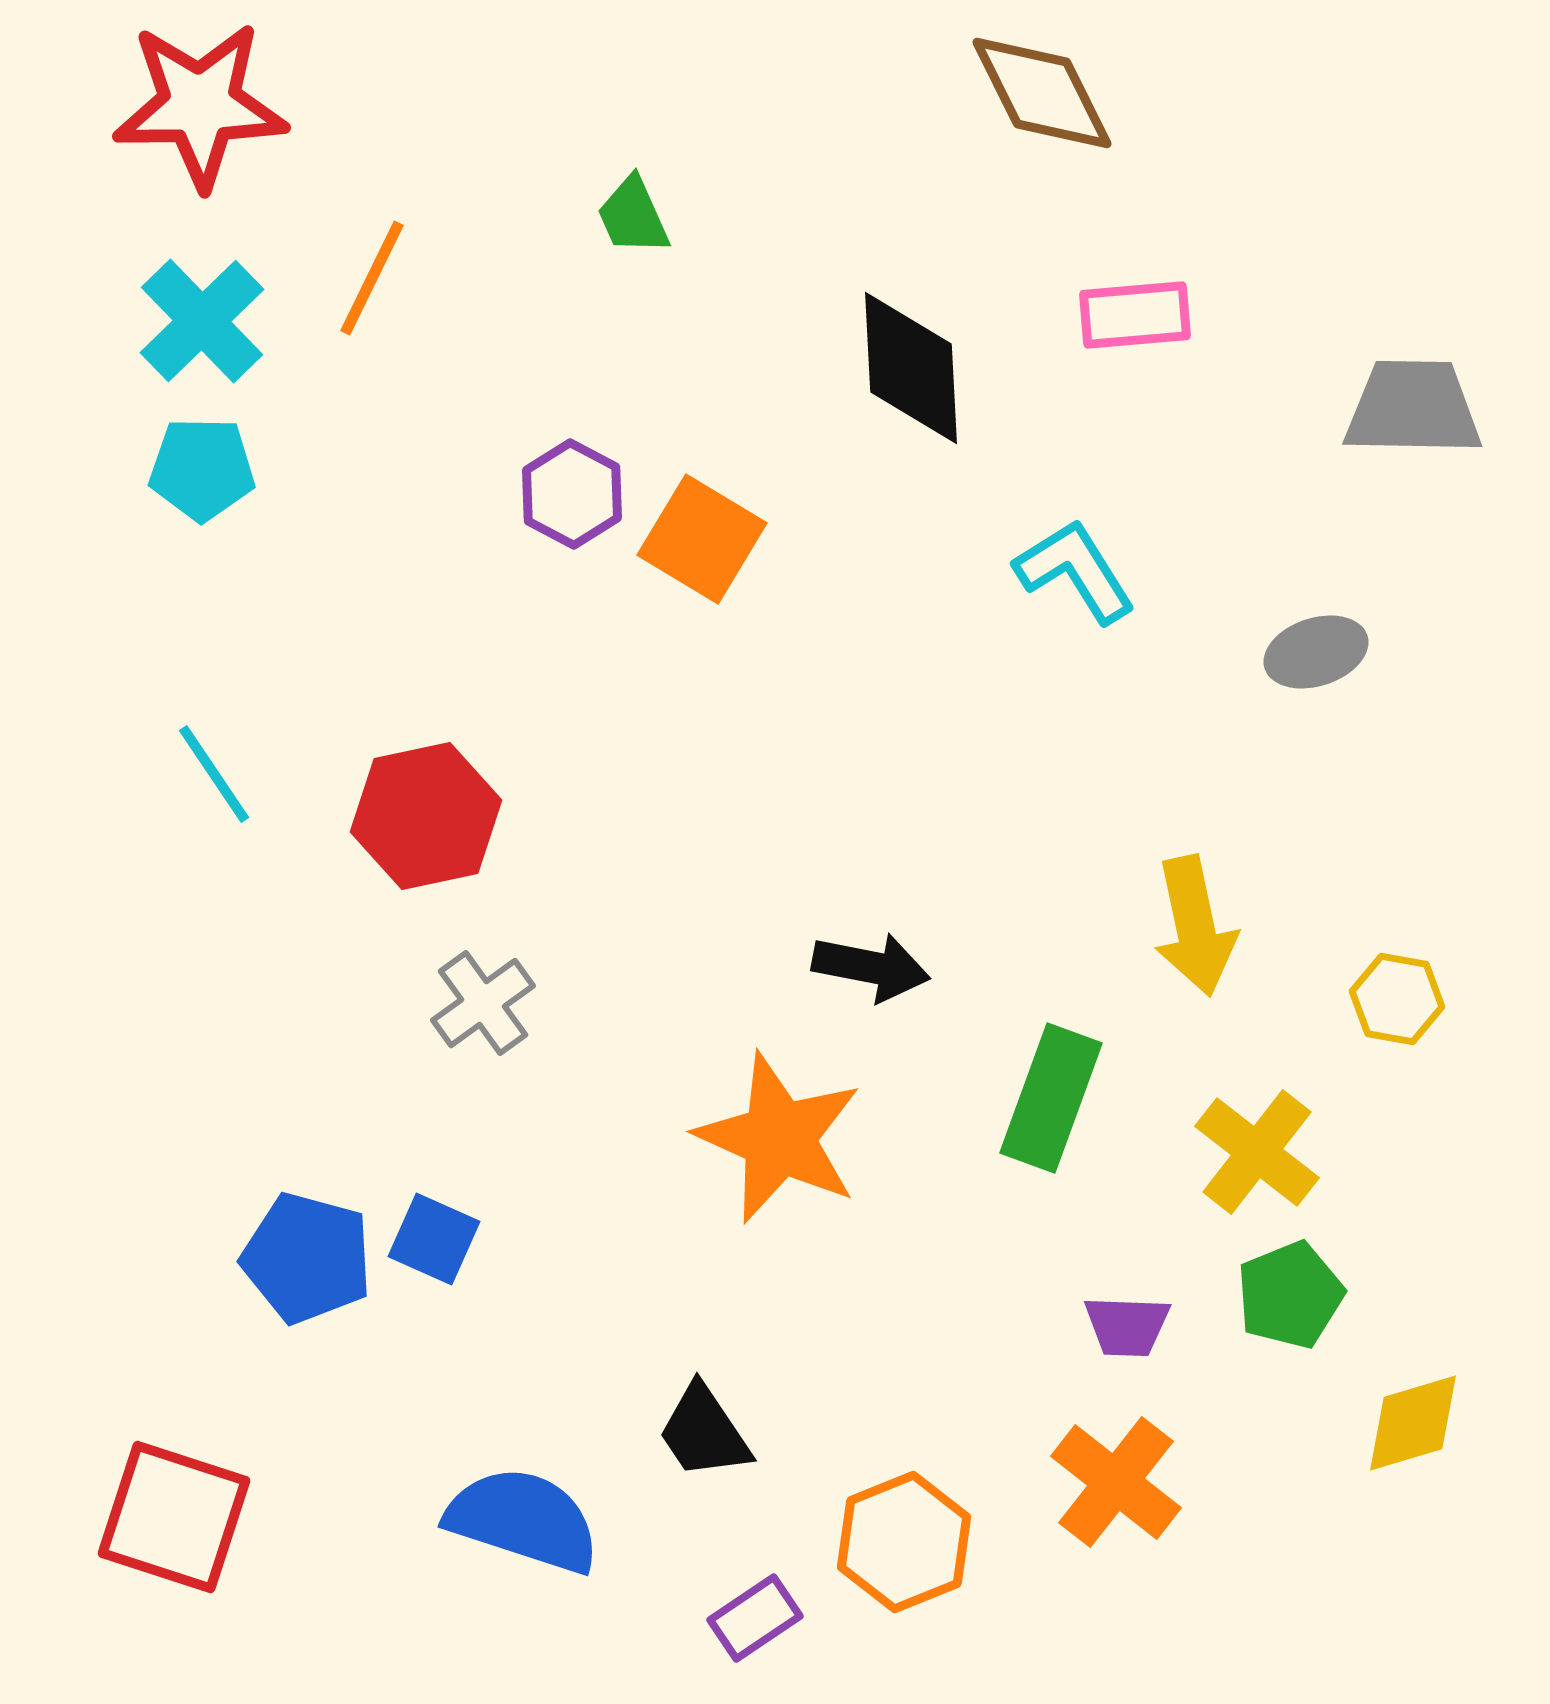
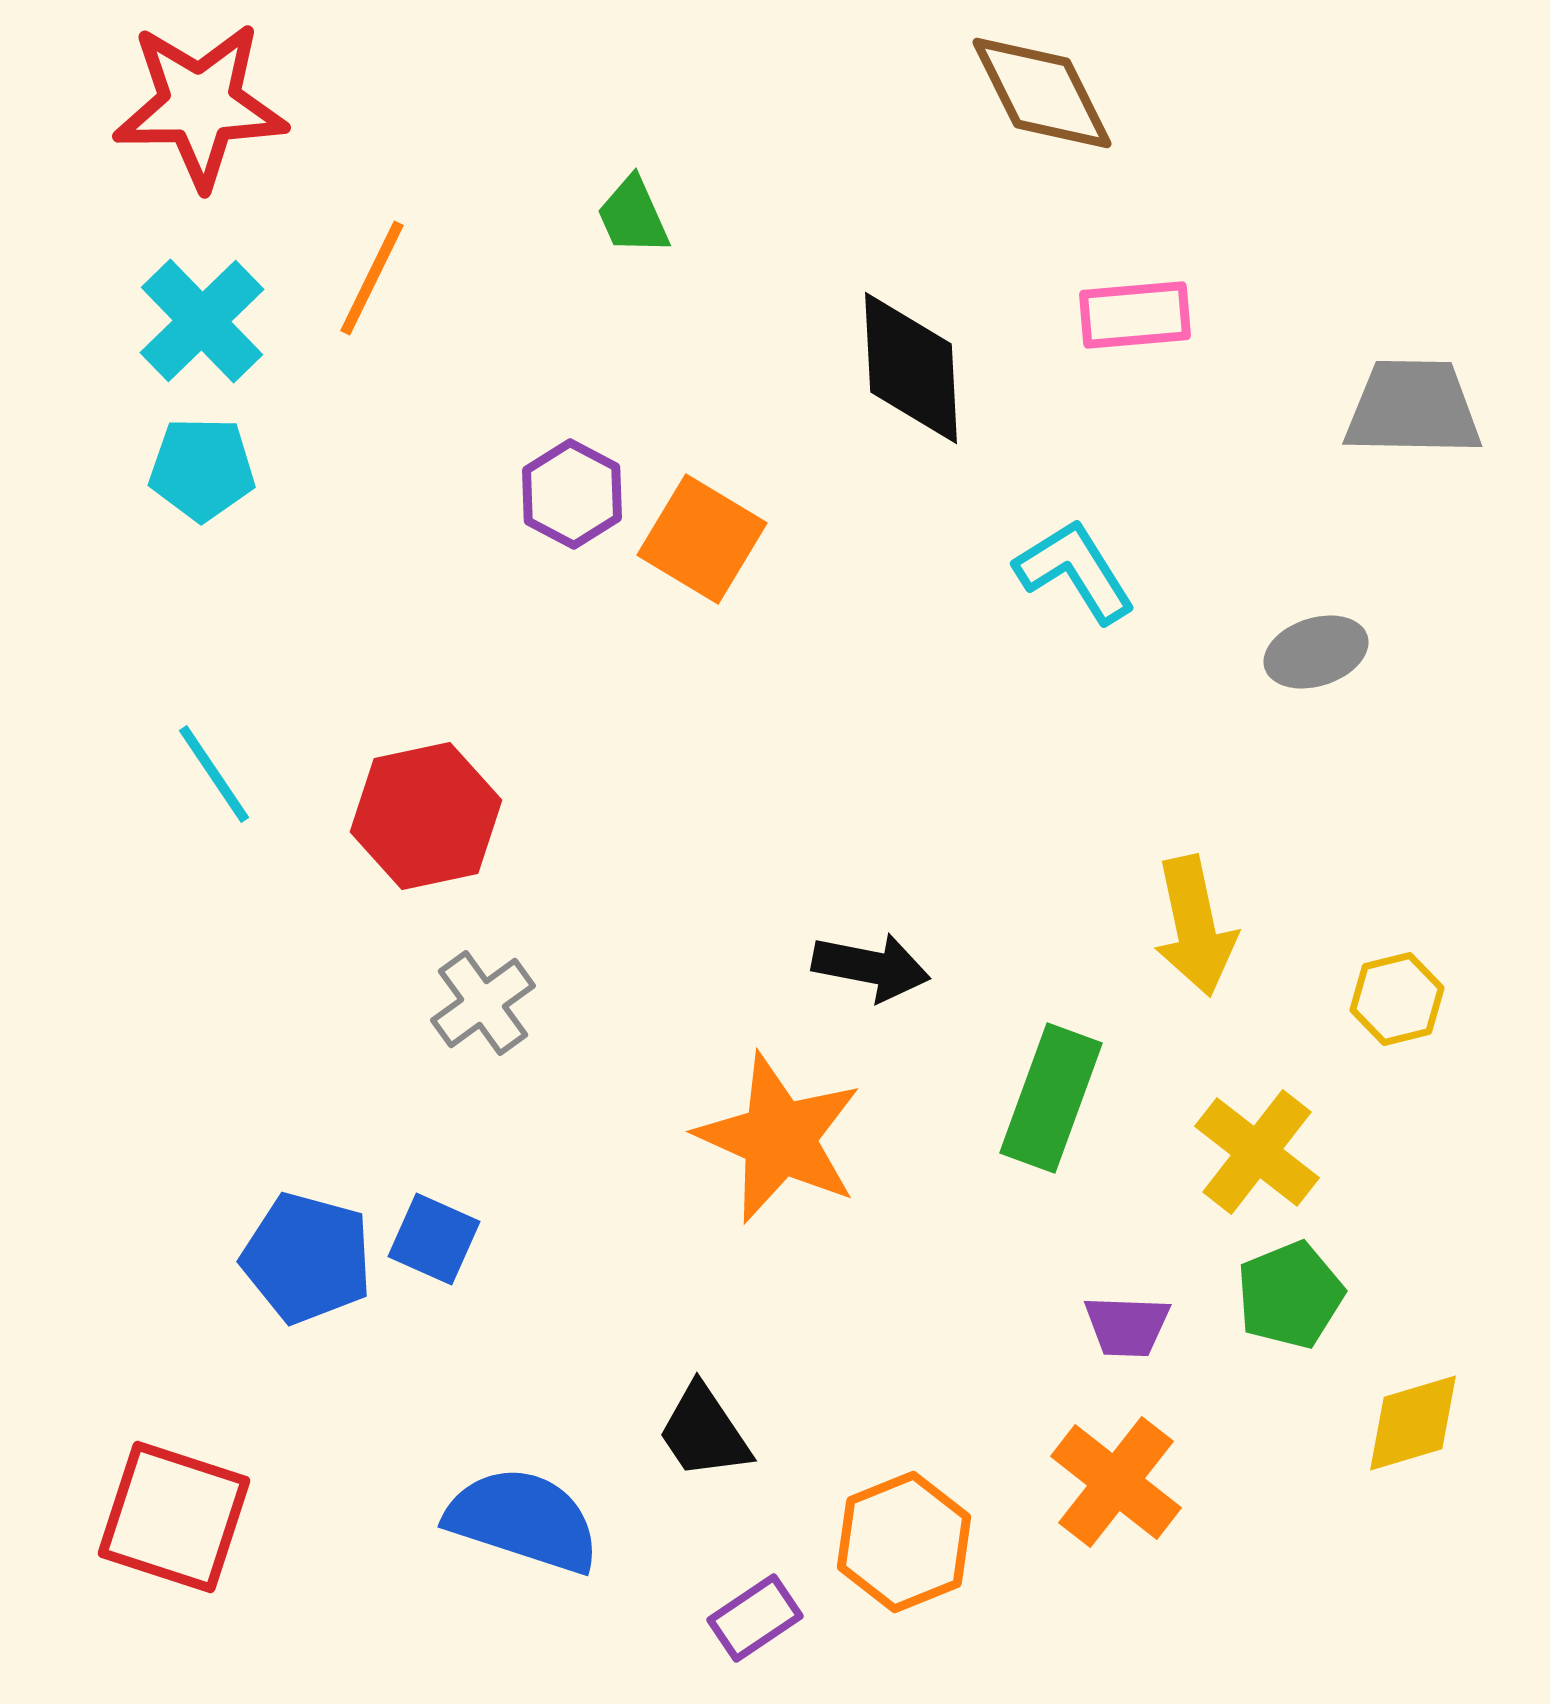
yellow hexagon: rotated 24 degrees counterclockwise
